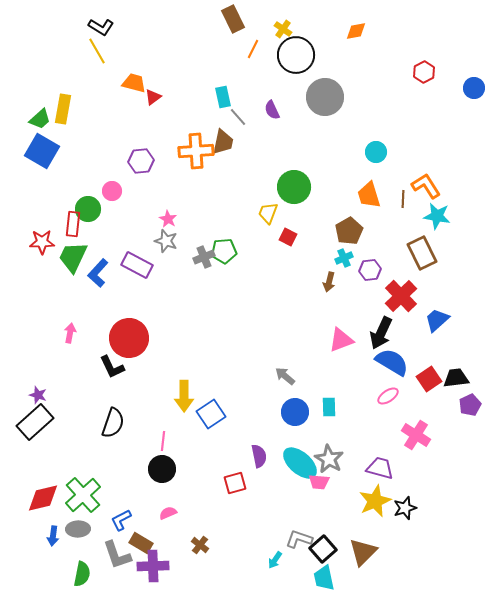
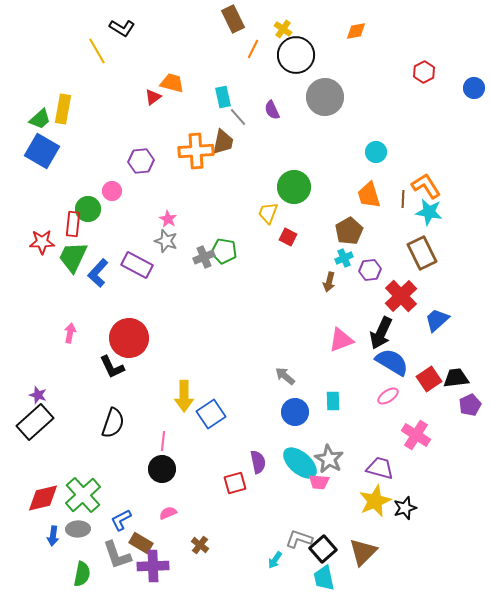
black L-shape at (101, 27): moved 21 px right, 1 px down
orange trapezoid at (134, 83): moved 38 px right
cyan star at (437, 216): moved 8 px left, 4 px up
green pentagon at (224, 251): rotated 15 degrees clockwise
cyan rectangle at (329, 407): moved 4 px right, 6 px up
purple semicircle at (259, 456): moved 1 px left, 6 px down
